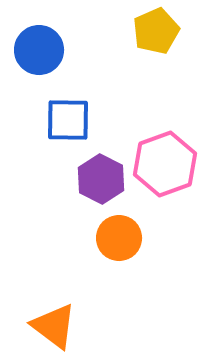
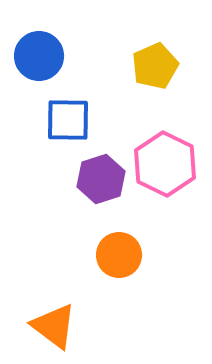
yellow pentagon: moved 1 px left, 35 px down
blue circle: moved 6 px down
pink hexagon: rotated 14 degrees counterclockwise
purple hexagon: rotated 15 degrees clockwise
orange circle: moved 17 px down
